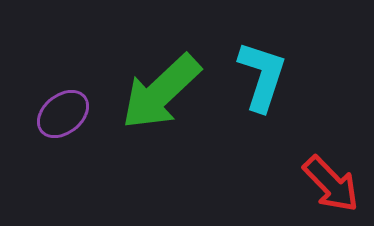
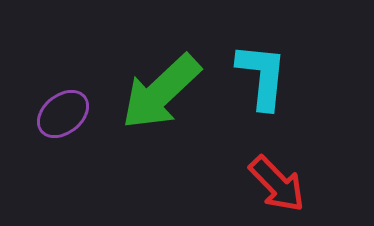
cyan L-shape: rotated 12 degrees counterclockwise
red arrow: moved 54 px left
